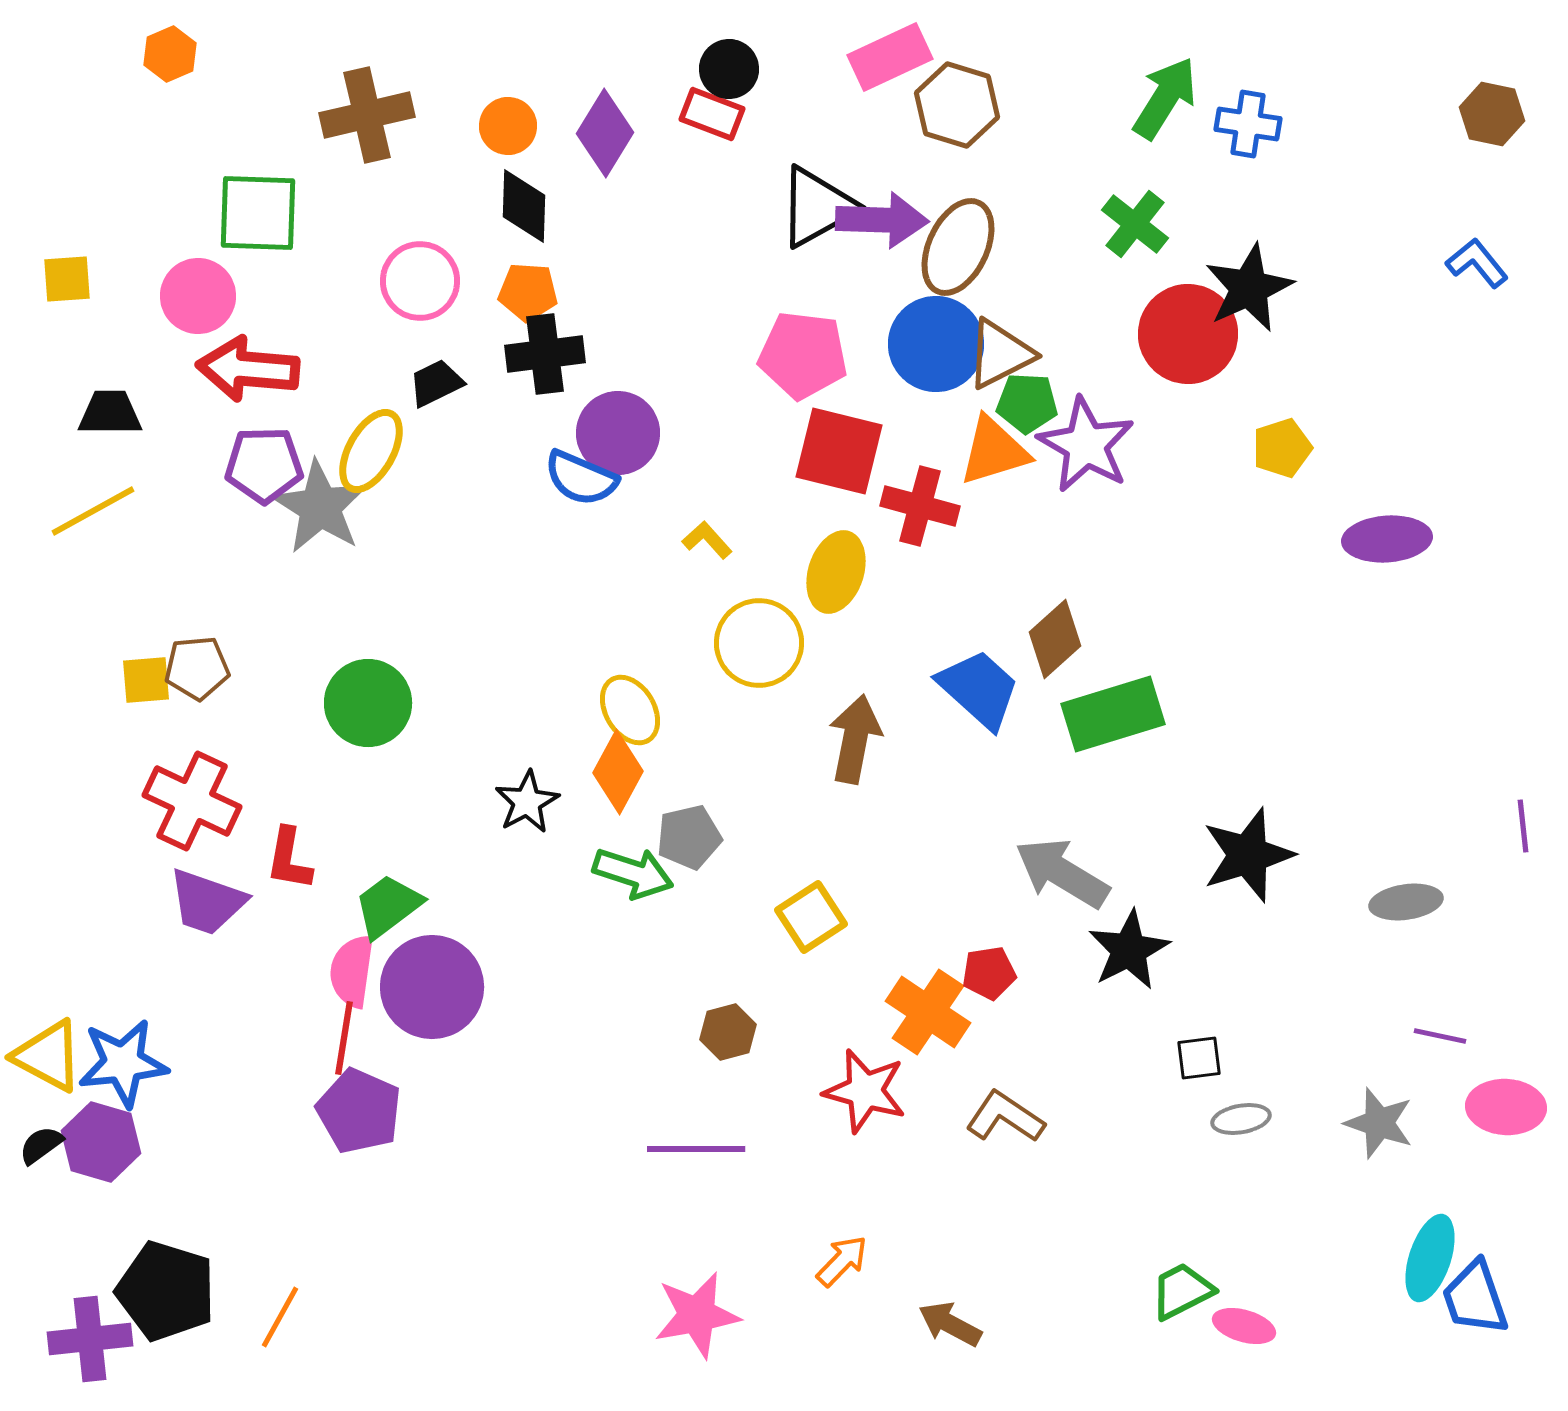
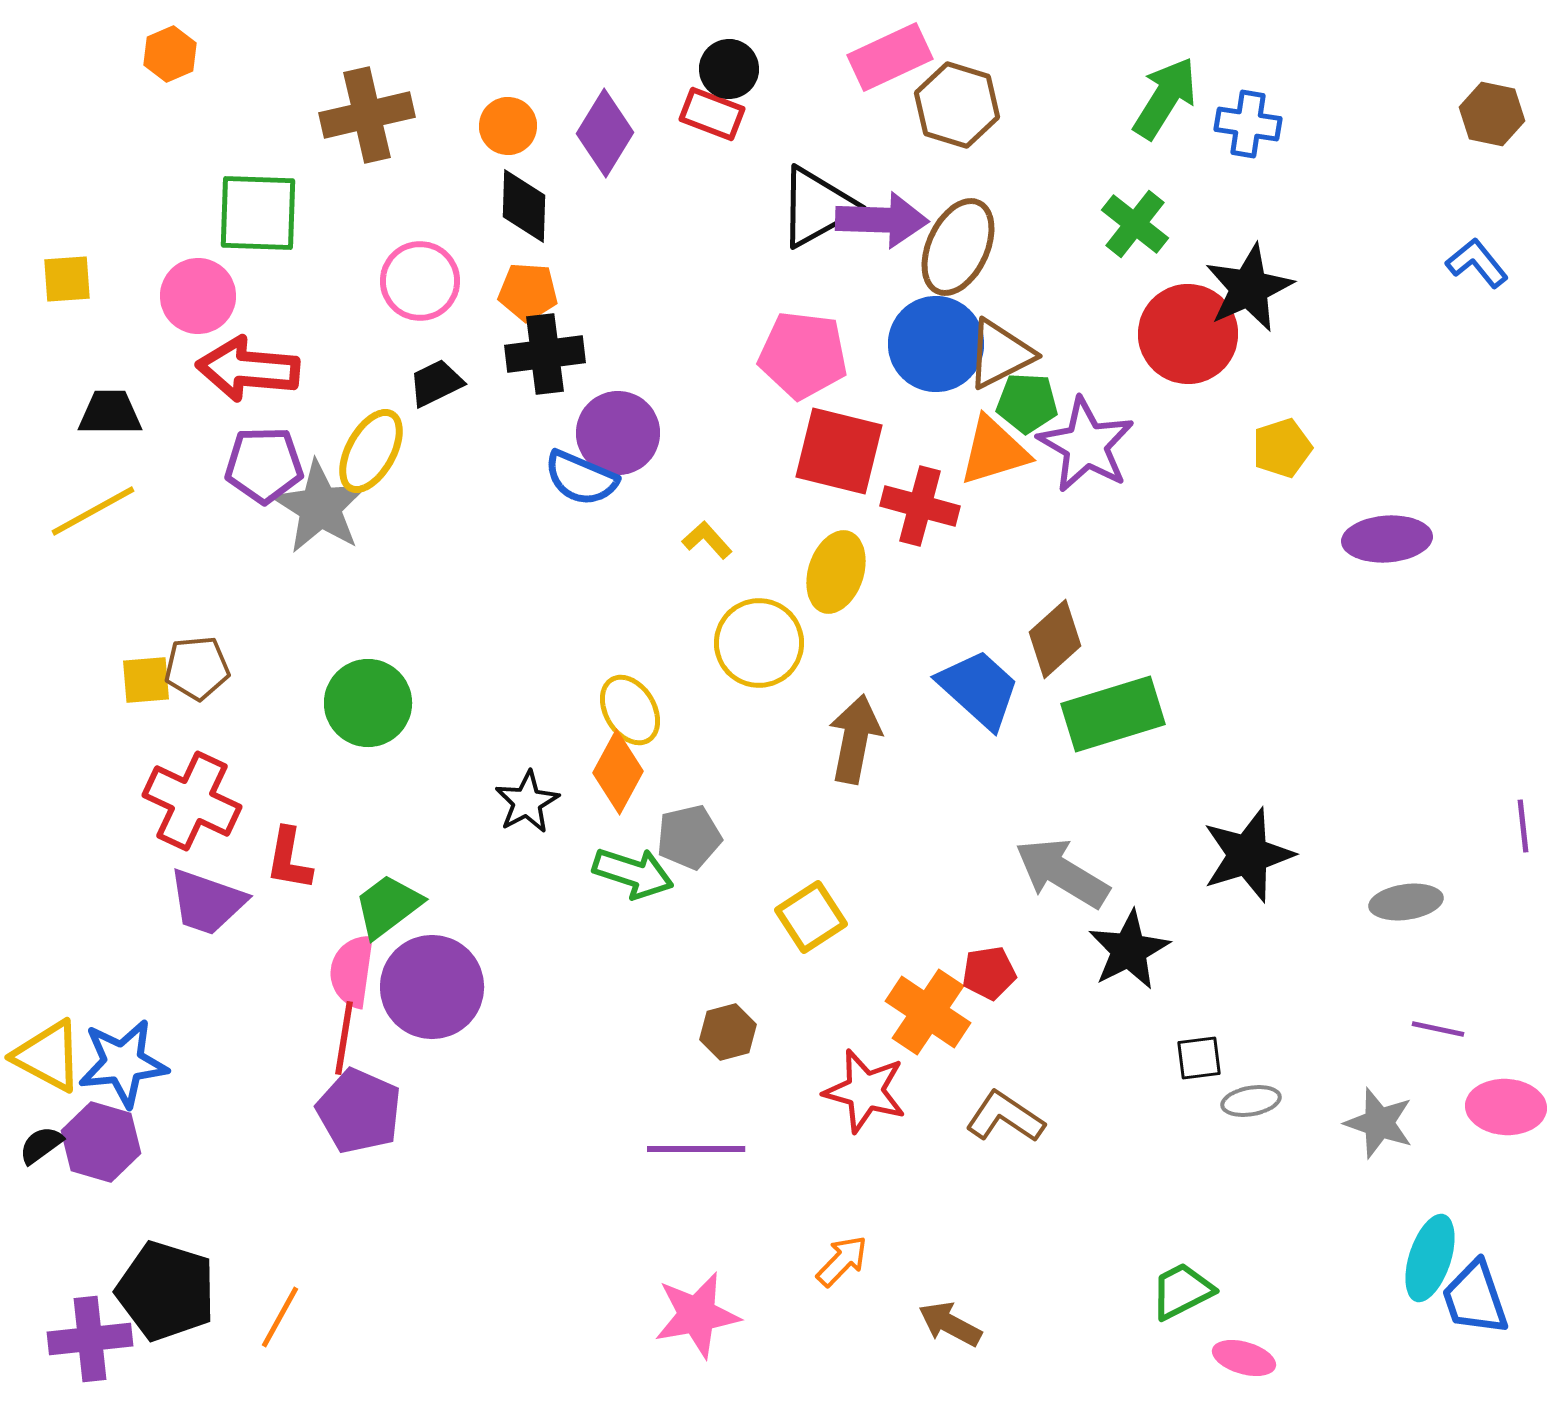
purple line at (1440, 1036): moved 2 px left, 7 px up
gray ellipse at (1241, 1119): moved 10 px right, 18 px up
pink ellipse at (1244, 1326): moved 32 px down
